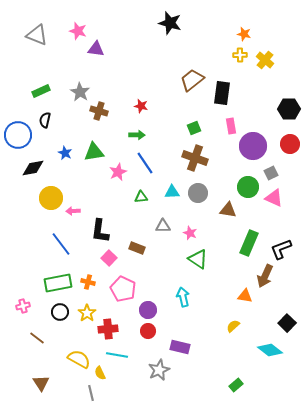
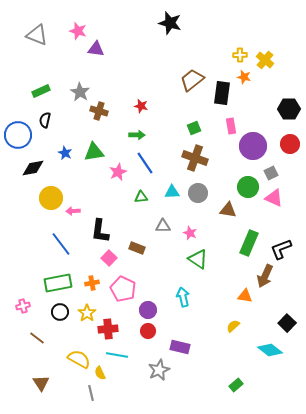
orange star at (244, 34): moved 43 px down
orange cross at (88, 282): moved 4 px right, 1 px down; rotated 24 degrees counterclockwise
